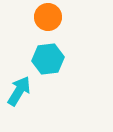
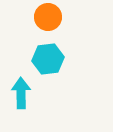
cyan arrow: moved 2 px right, 2 px down; rotated 32 degrees counterclockwise
